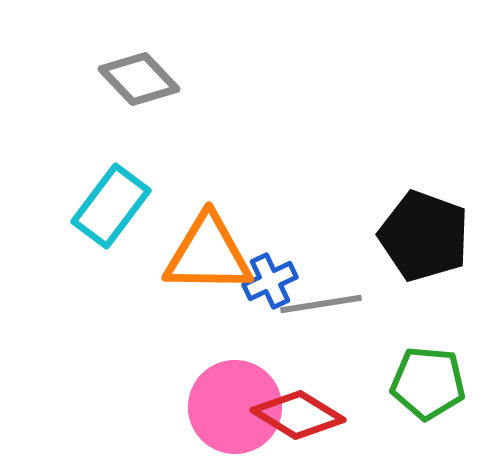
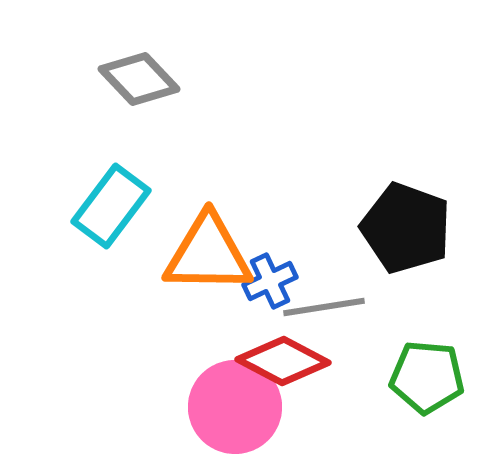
black pentagon: moved 18 px left, 8 px up
gray line: moved 3 px right, 3 px down
green pentagon: moved 1 px left, 6 px up
red diamond: moved 15 px left, 54 px up; rotated 4 degrees counterclockwise
